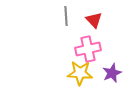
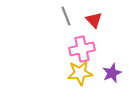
gray line: rotated 18 degrees counterclockwise
pink cross: moved 6 px left
yellow star: rotated 10 degrees counterclockwise
